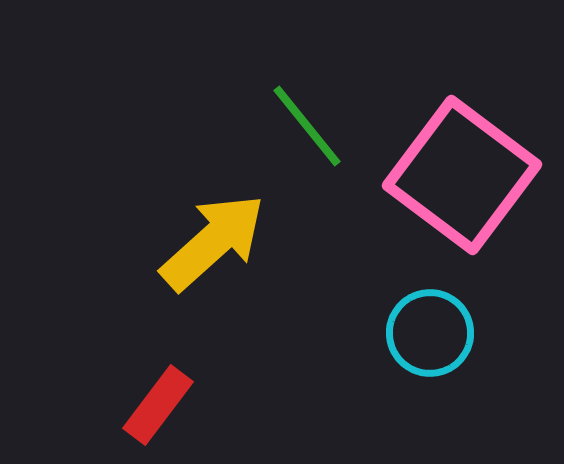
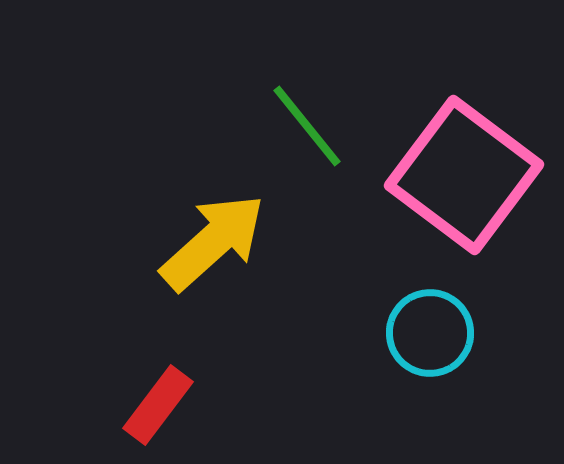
pink square: moved 2 px right
